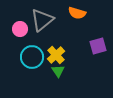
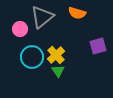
gray triangle: moved 3 px up
